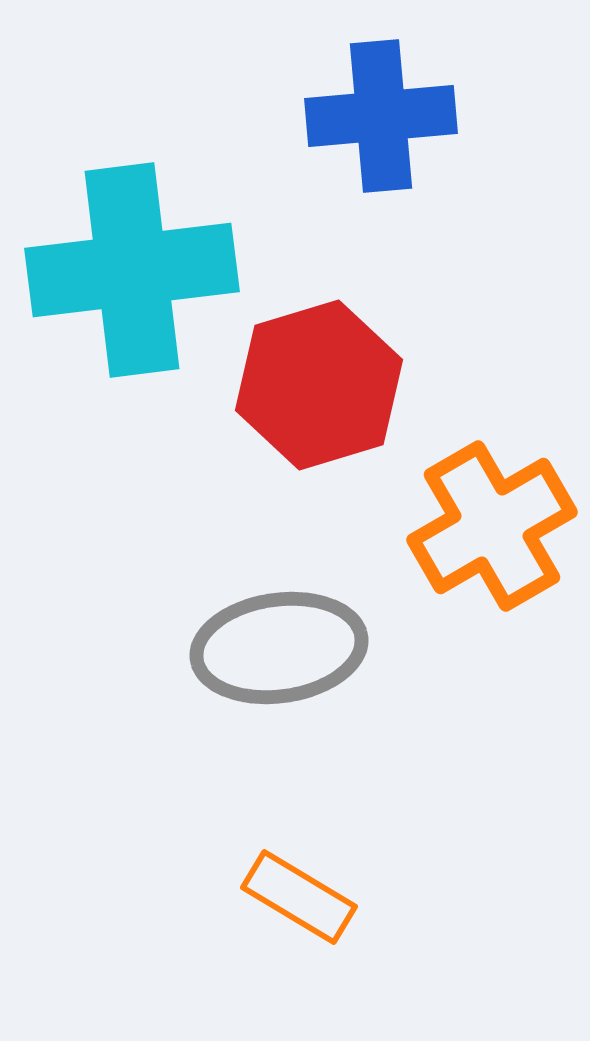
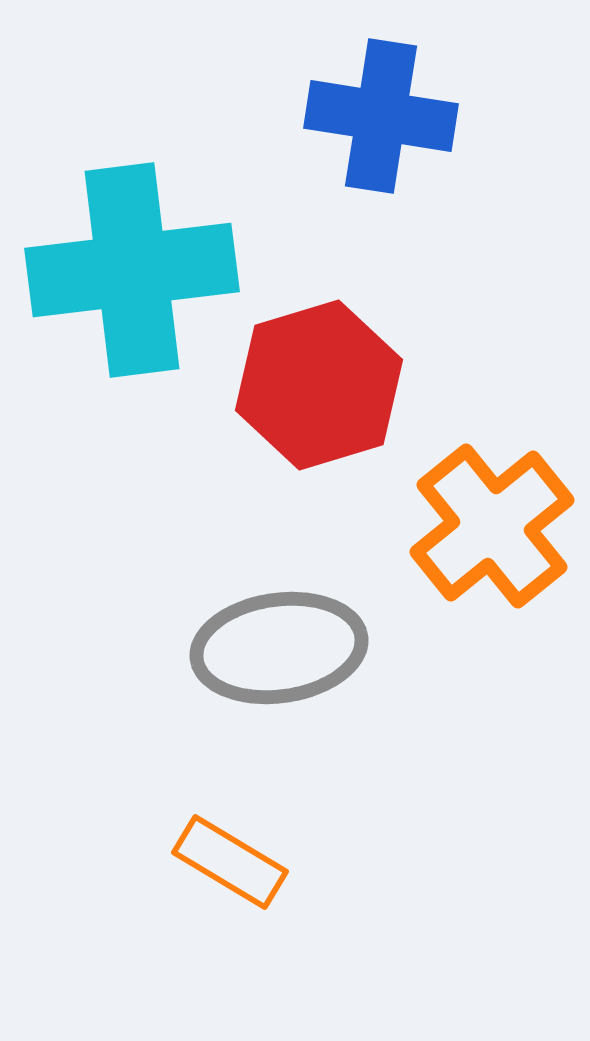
blue cross: rotated 14 degrees clockwise
orange cross: rotated 9 degrees counterclockwise
orange rectangle: moved 69 px left, 35 px up
